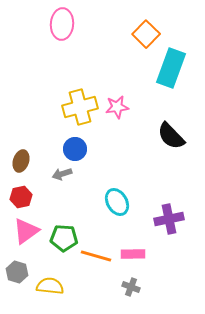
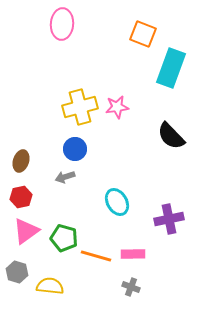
orange square: moved 3 px left; rotated 24 degrees counterclockwise
gray arrow: moved 3 px right, 3 px down
green pentagon: rotated 12 degrees clockwise
